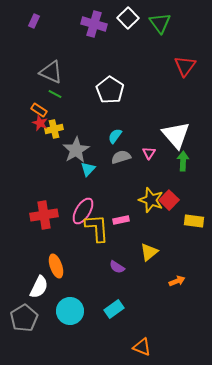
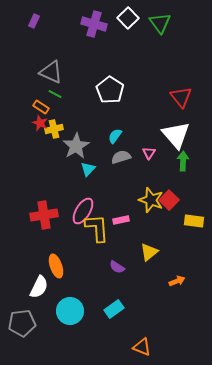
red triangle: moved 4 px left, 31 px down; rotated 15 degrees counterclockwise
orange rectangle: moved 2 px right, 3 px up
gray star: moved 4 px up
gray pentagon: moved 2 px left, 5 px down; rotated 24 degrees clockwise
